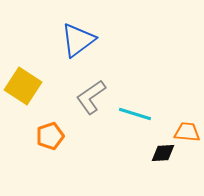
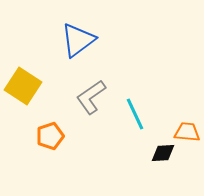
cyan line: rotated 48 degrees clockwise
